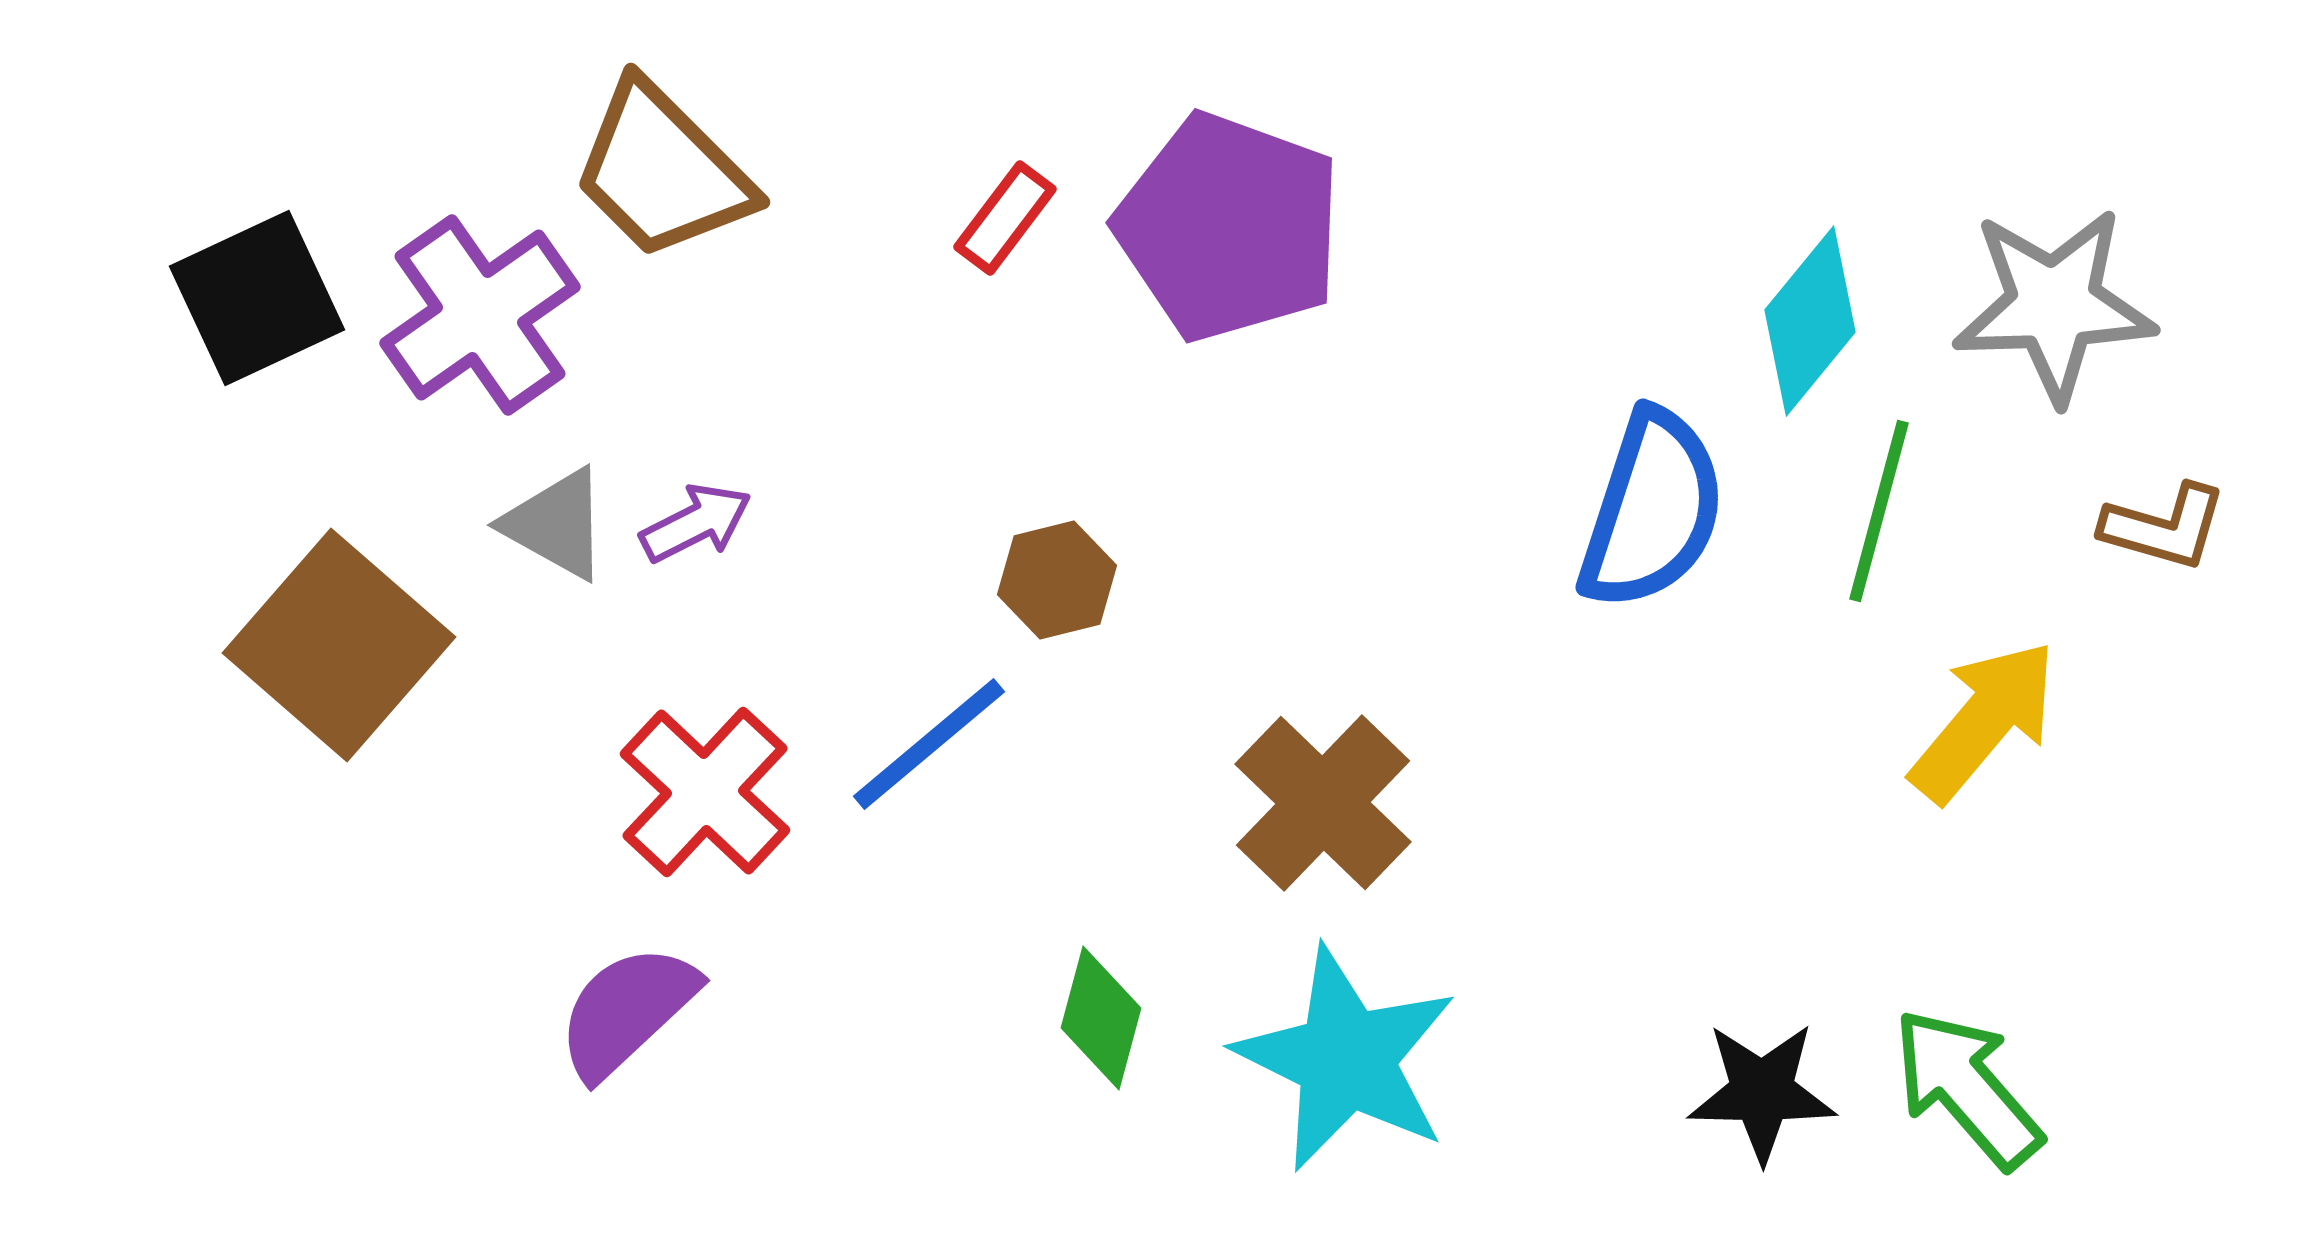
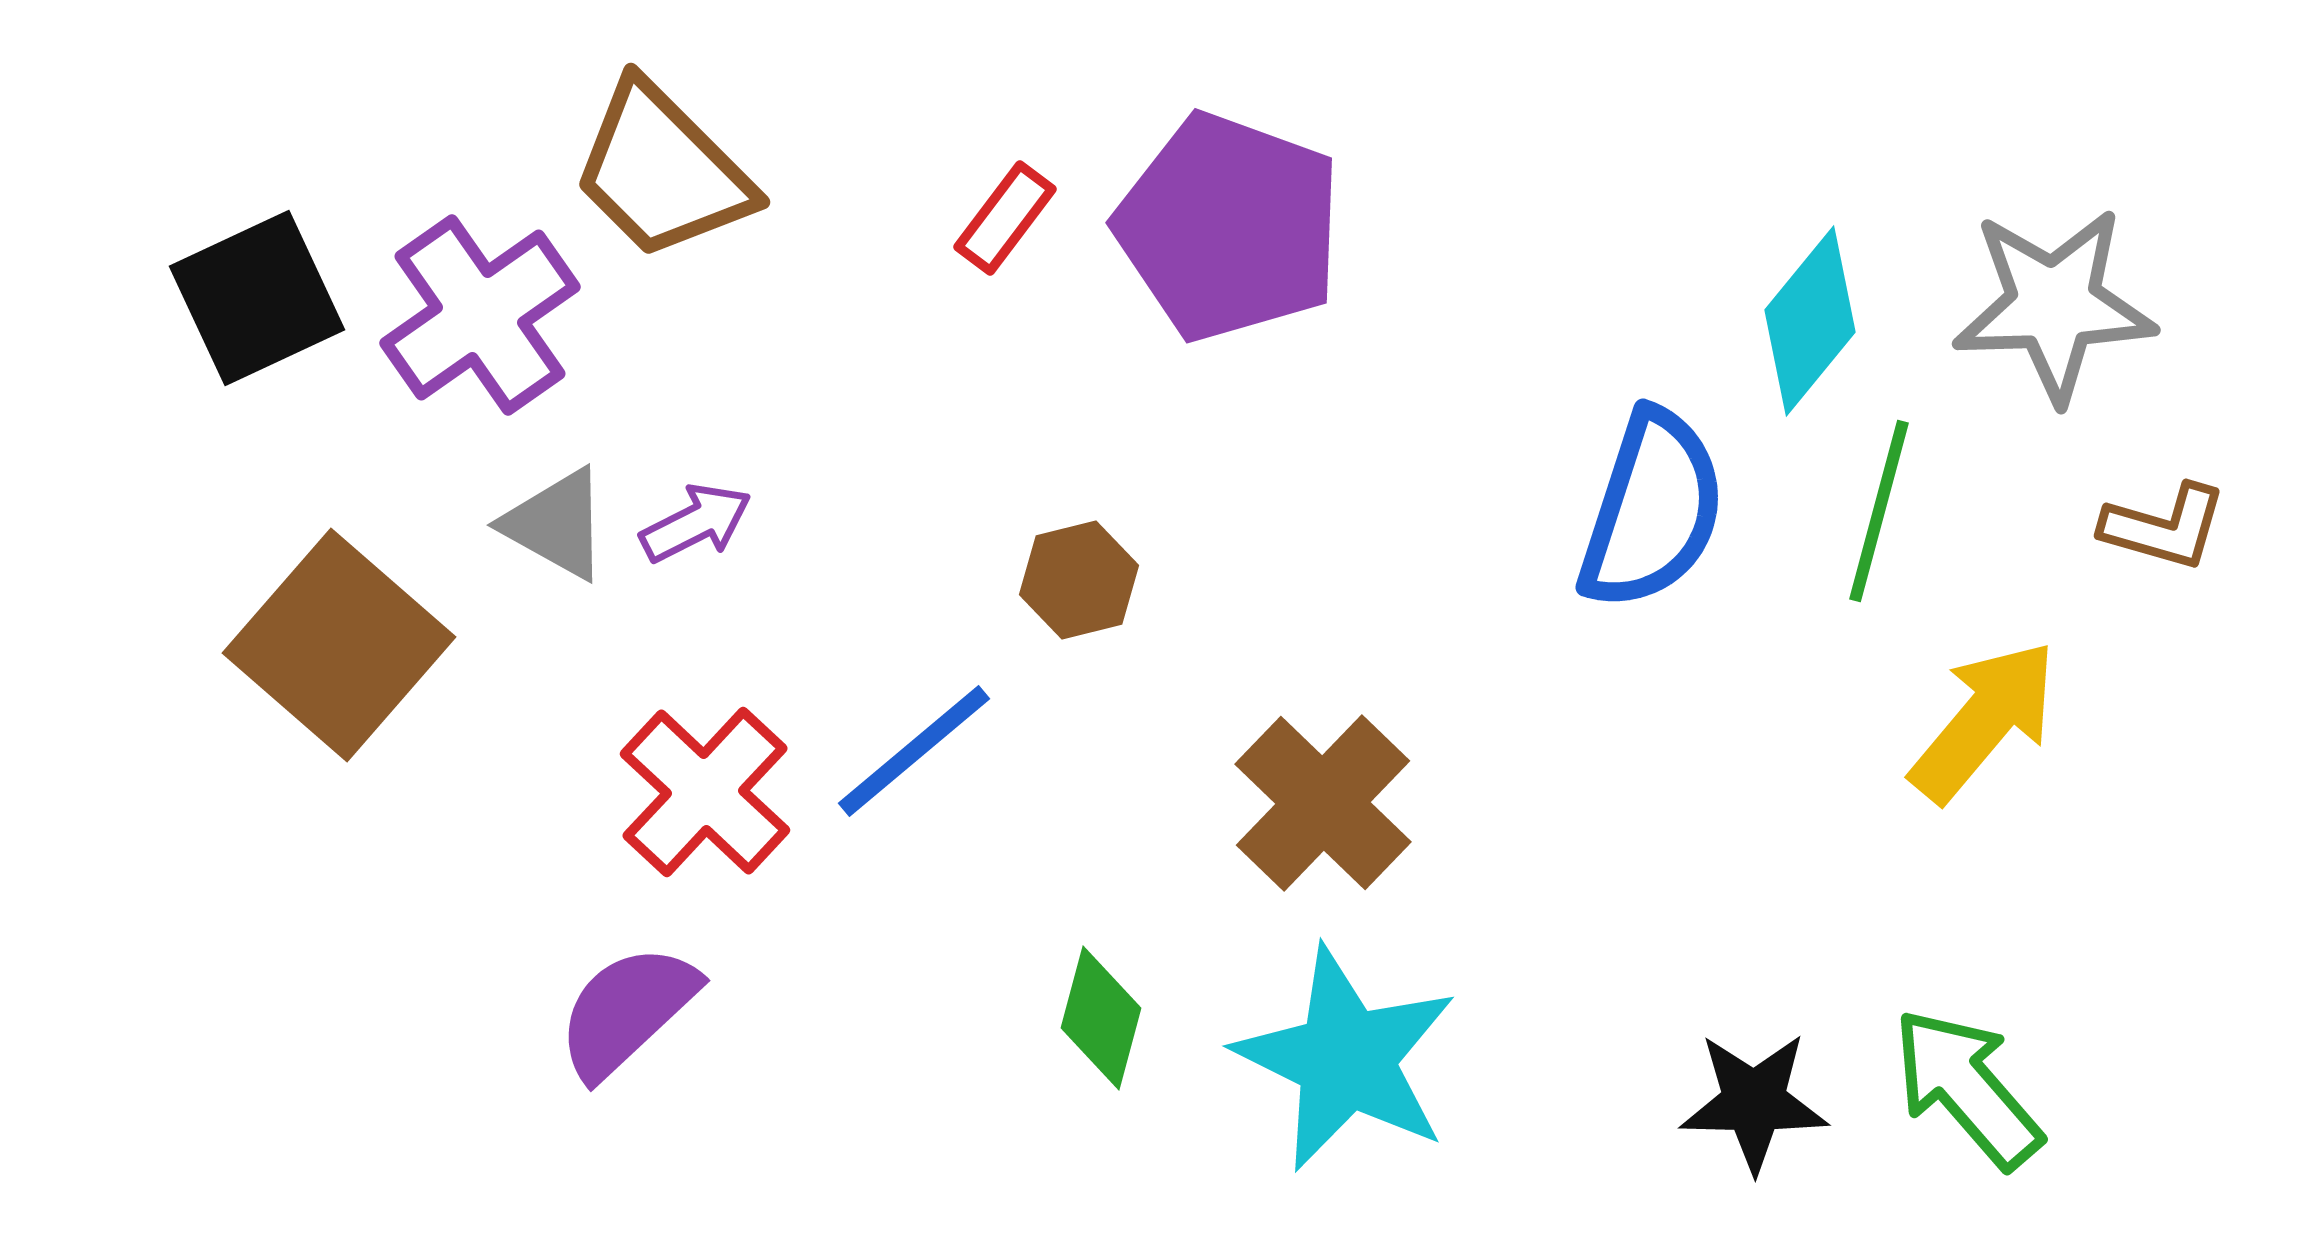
brown hexagon: moved 22 px right
blue line: moved 15 px left, 7 px down
black star: moved 8 px left, 10 px down
